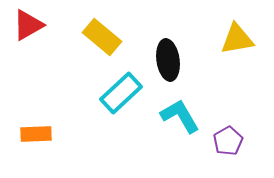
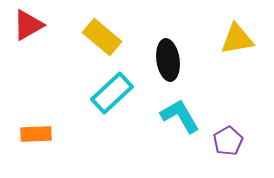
cyan rectangle: moved 9 px left
